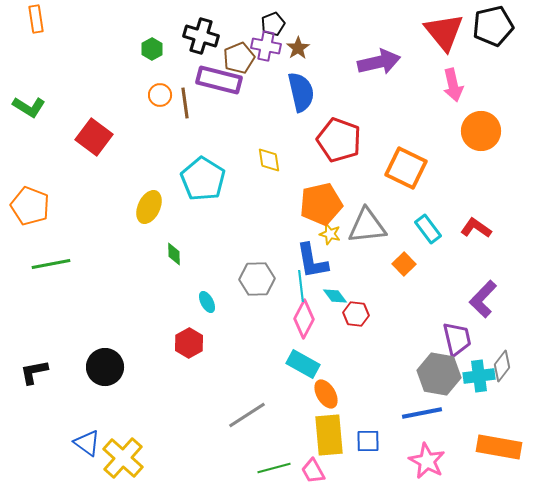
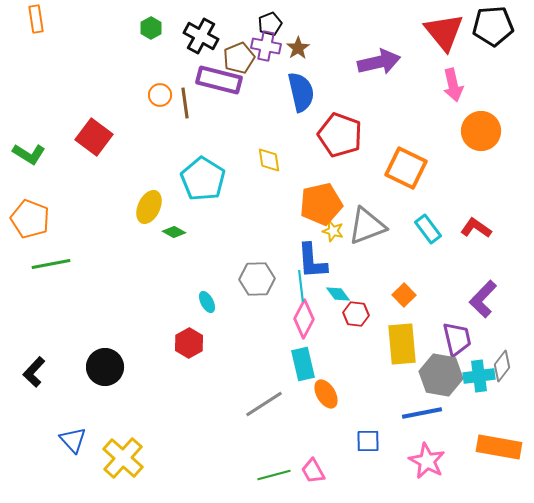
black pentagon at (273, 24): moved 3 px left
black pentagon at (493, 26): rotated 9 degrees clockwise
black cross at (201, 36): rotated 12 degrees clockwise
green hexagon at (152, 49): moved 1 px left, 21 px up
green L-shape at (29, 107): moved 47 px down
red pentagon at (339, 140): moved 1 px right, 5 px up
orange pentagon at (30, 206): moved 13 px down
gray triangle at (367, 226): rotated 15 degrees counterclockwise
yellow star at (330, 234): moved 3 px right, 3 px up
green diamond at (174, 254): moved 22 px up; rotated 60 degrees counterclockwise
blue L-shape at (312, 261): rotated 6 degrees clockwise
orange square at (404, 264): moved 31 px down
cyan diamond at (335, 296): moved 3 px right, 2 px up
cyan rectangle at (303, 364): rotated 48 degrees clockwise
black L-shape at (34, 372): rotated 36 degrees counterclockwise
gray hexagon at (439, 374): moved 2 px right, 1 px down
gray line at (247, 415): moved 17 px right, 11 px up
yellow rectangle at (329, 435): moved 73 px right, 91 px up
blue triangle at (87, 443): moved 14 px left, 3 px up; rotated 12 degrees clockwise
green line at (274, 468): moved 7 px down
